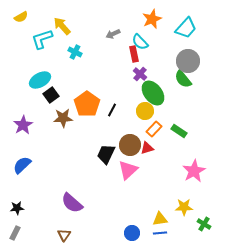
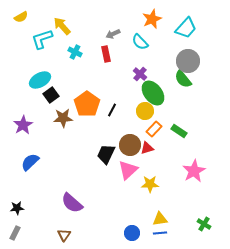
red rectangle: moved 28 px left
blue semicircle: moved 8 px right, 3 px up
yellow star: moved 34 px left, 23 px up
